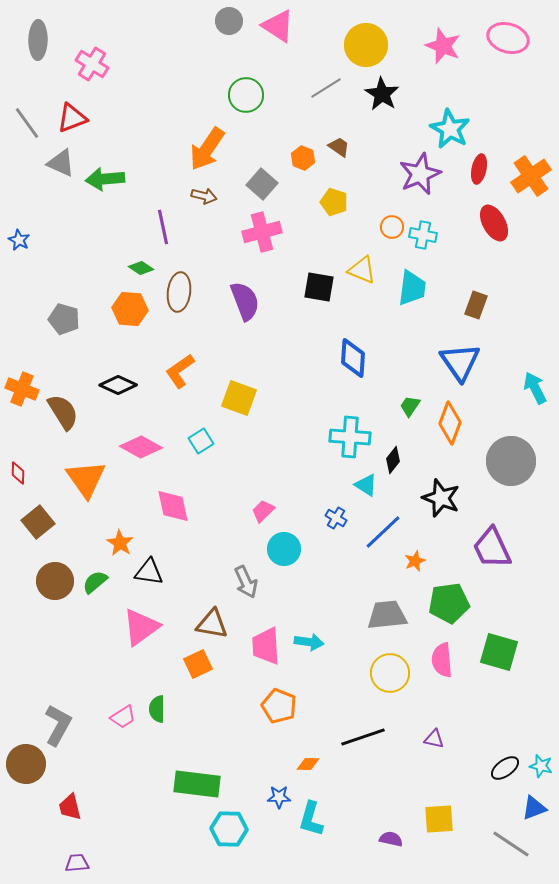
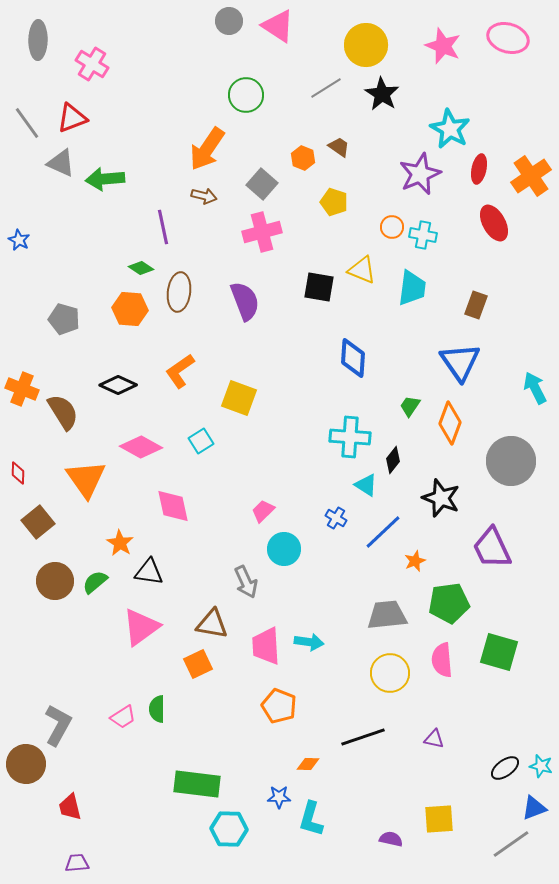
gray line at (511, 844): rotated 69 degrees counterclockwise
